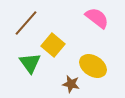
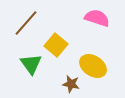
pink semicircle: rotated 20 degrees counterclockwise
yellow square: moved 3 px right
green triangle: moved 1 px right, 1 px down
